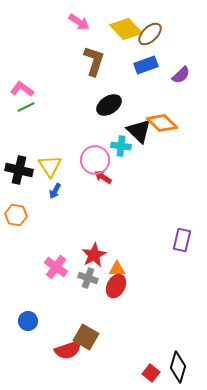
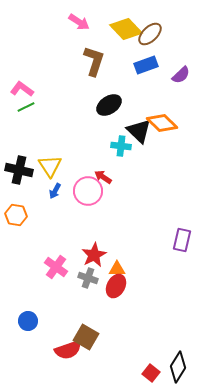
pink circle: moved 7 px left, 31 px down
black diamond: rotated 16 degrees clockwise
